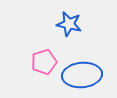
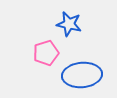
pink pentagon: moved 2 px right, 9 px up
